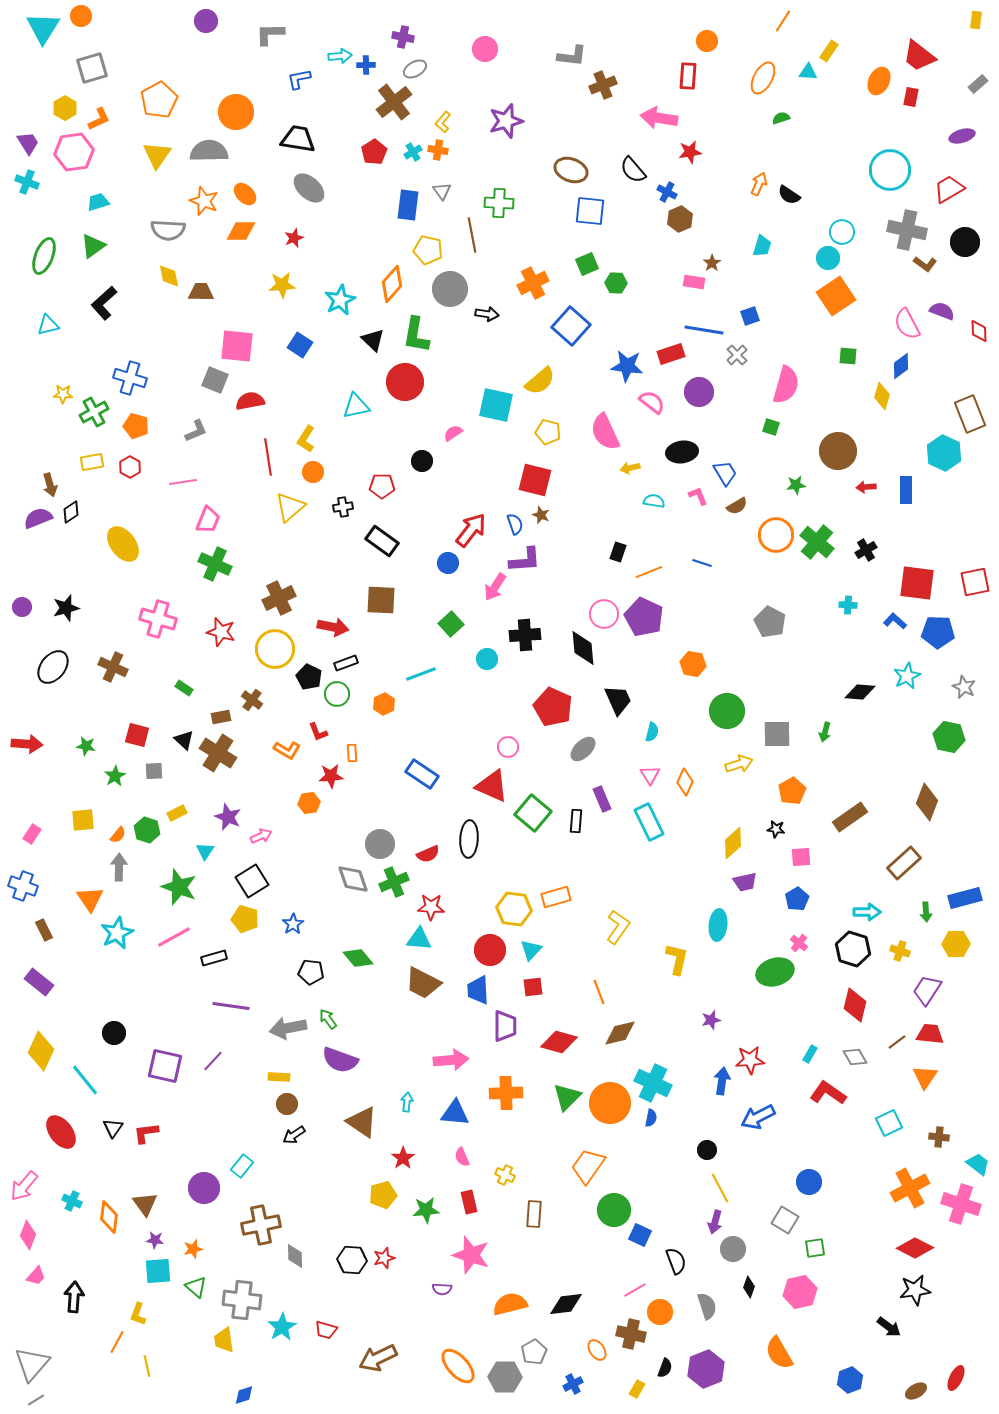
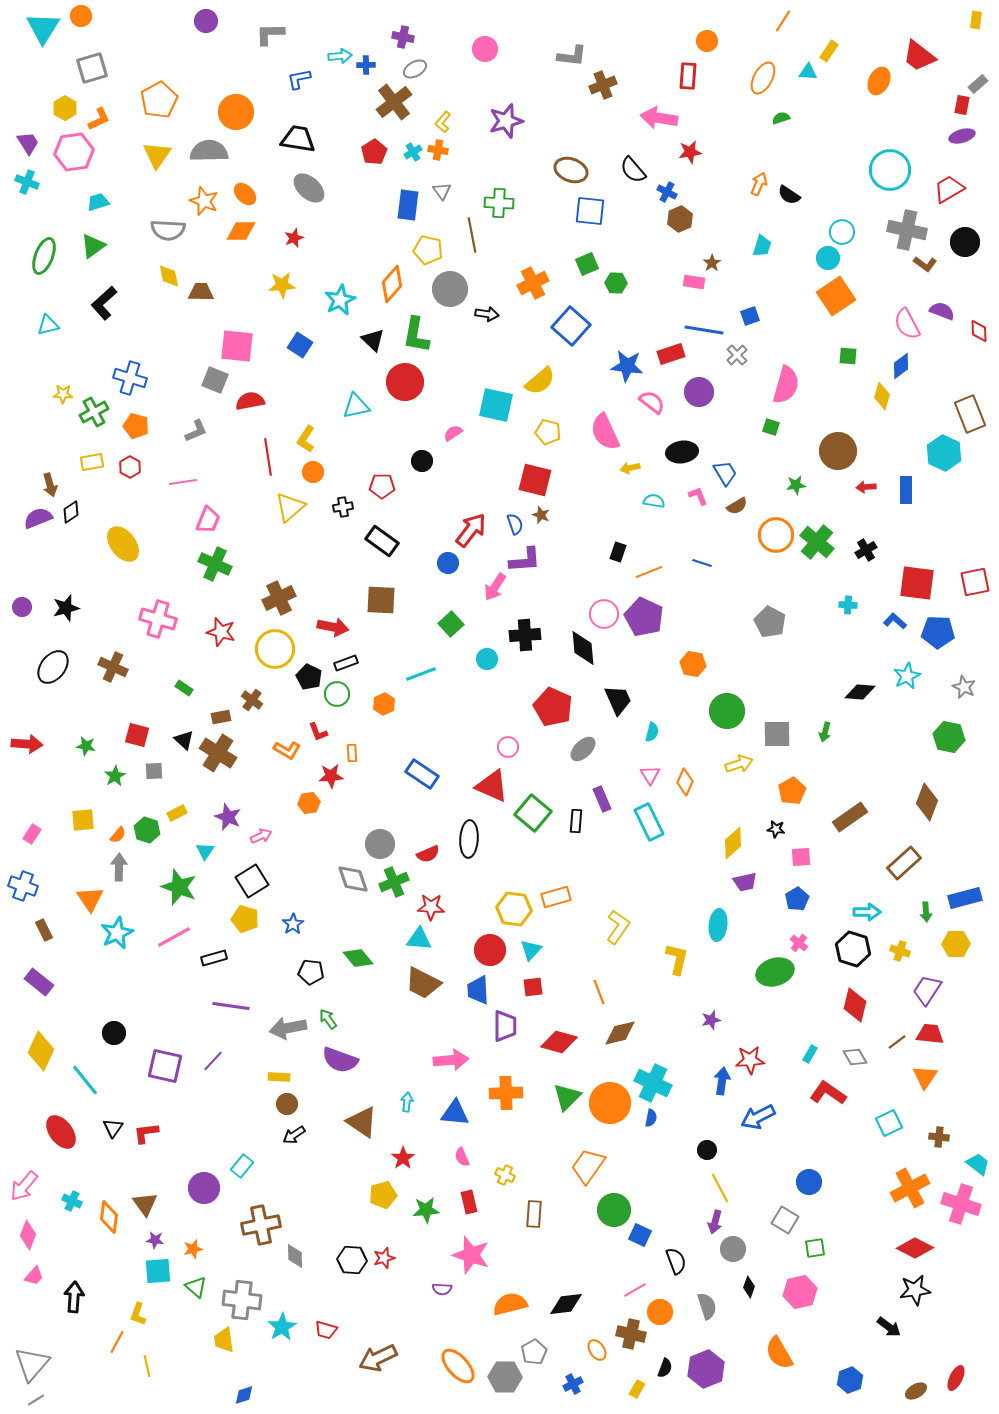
red rectangle at (911, 97): moved 51 px right, 8 px down
pink trapezoid at (36, 1276): moved 2 px left
